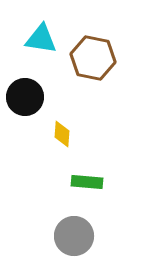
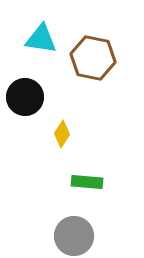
yellow diamond: rotated 28 degrees clockwise
